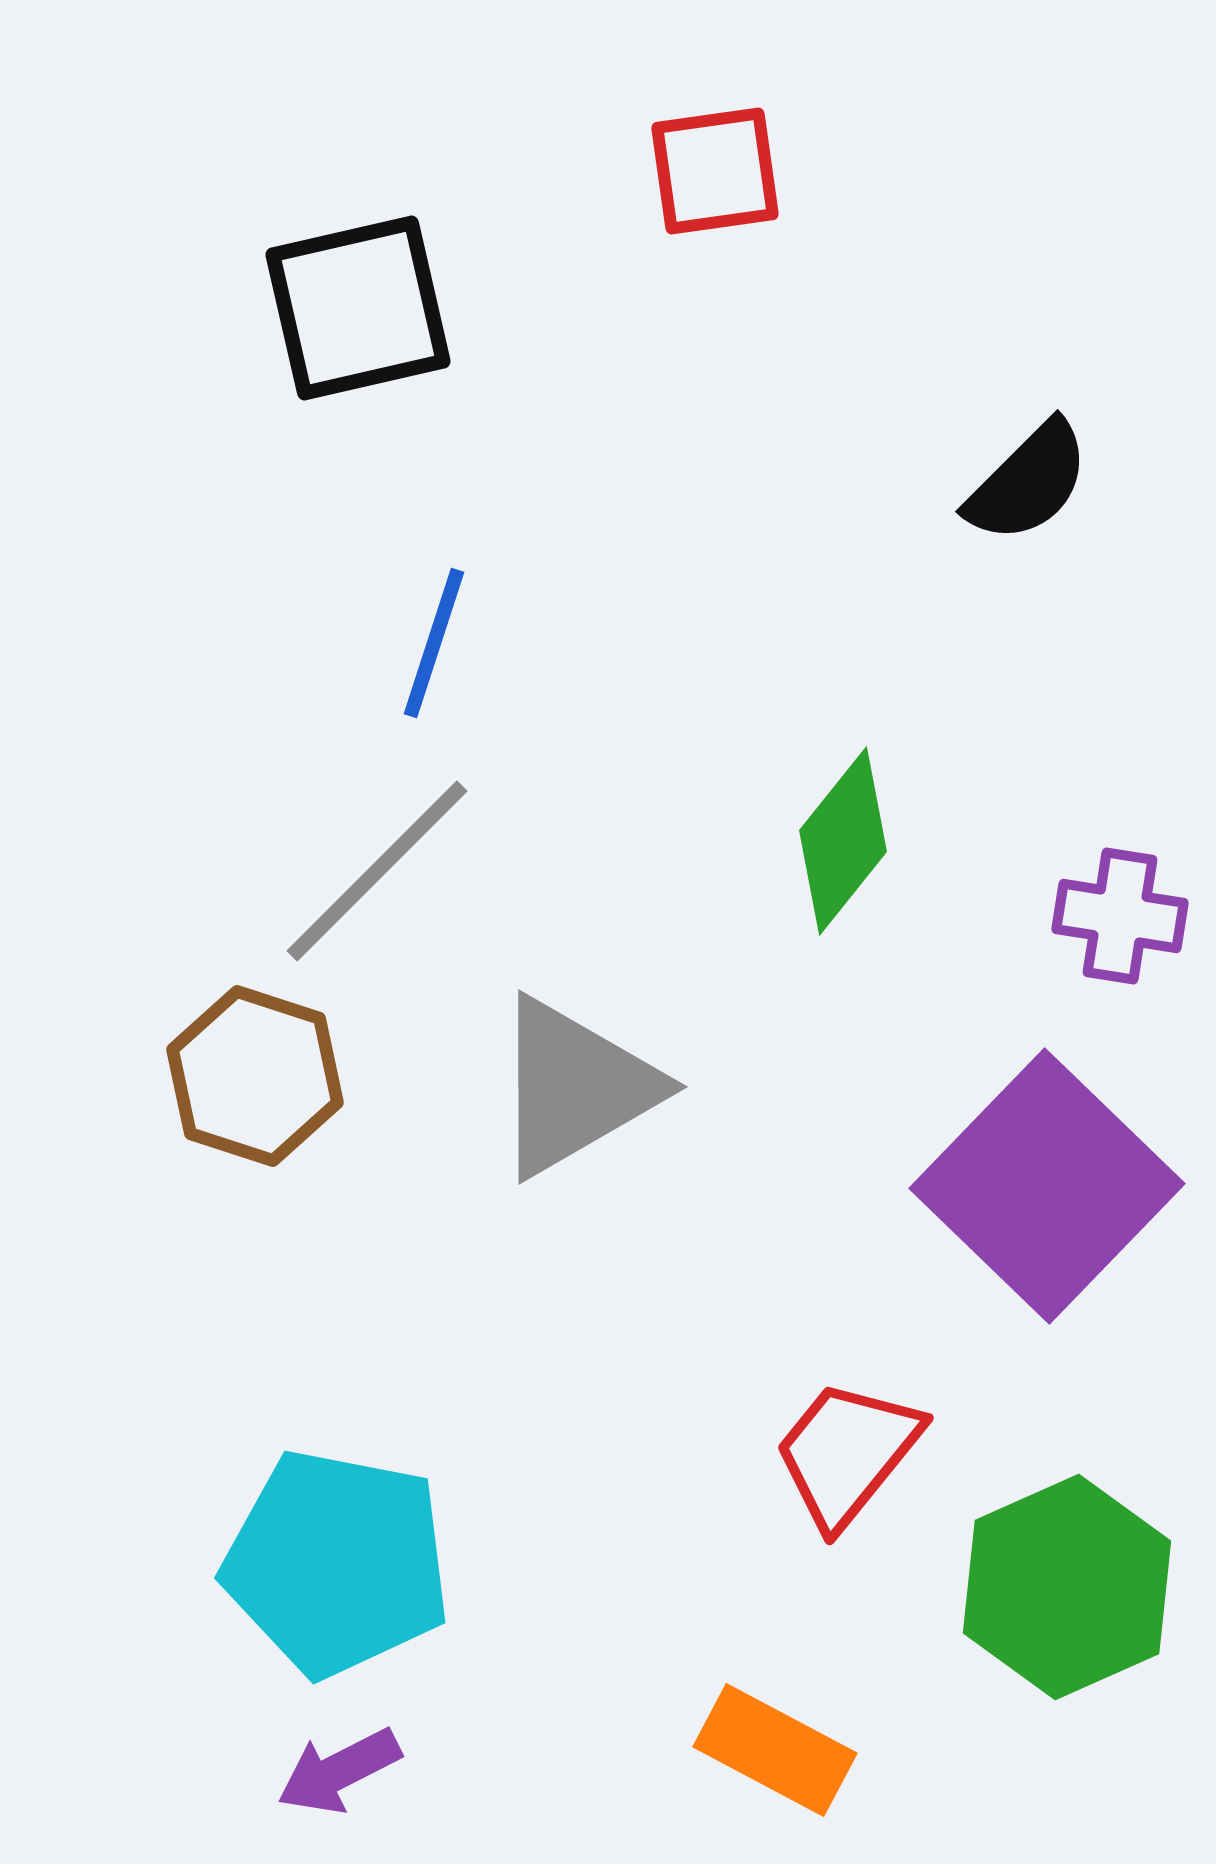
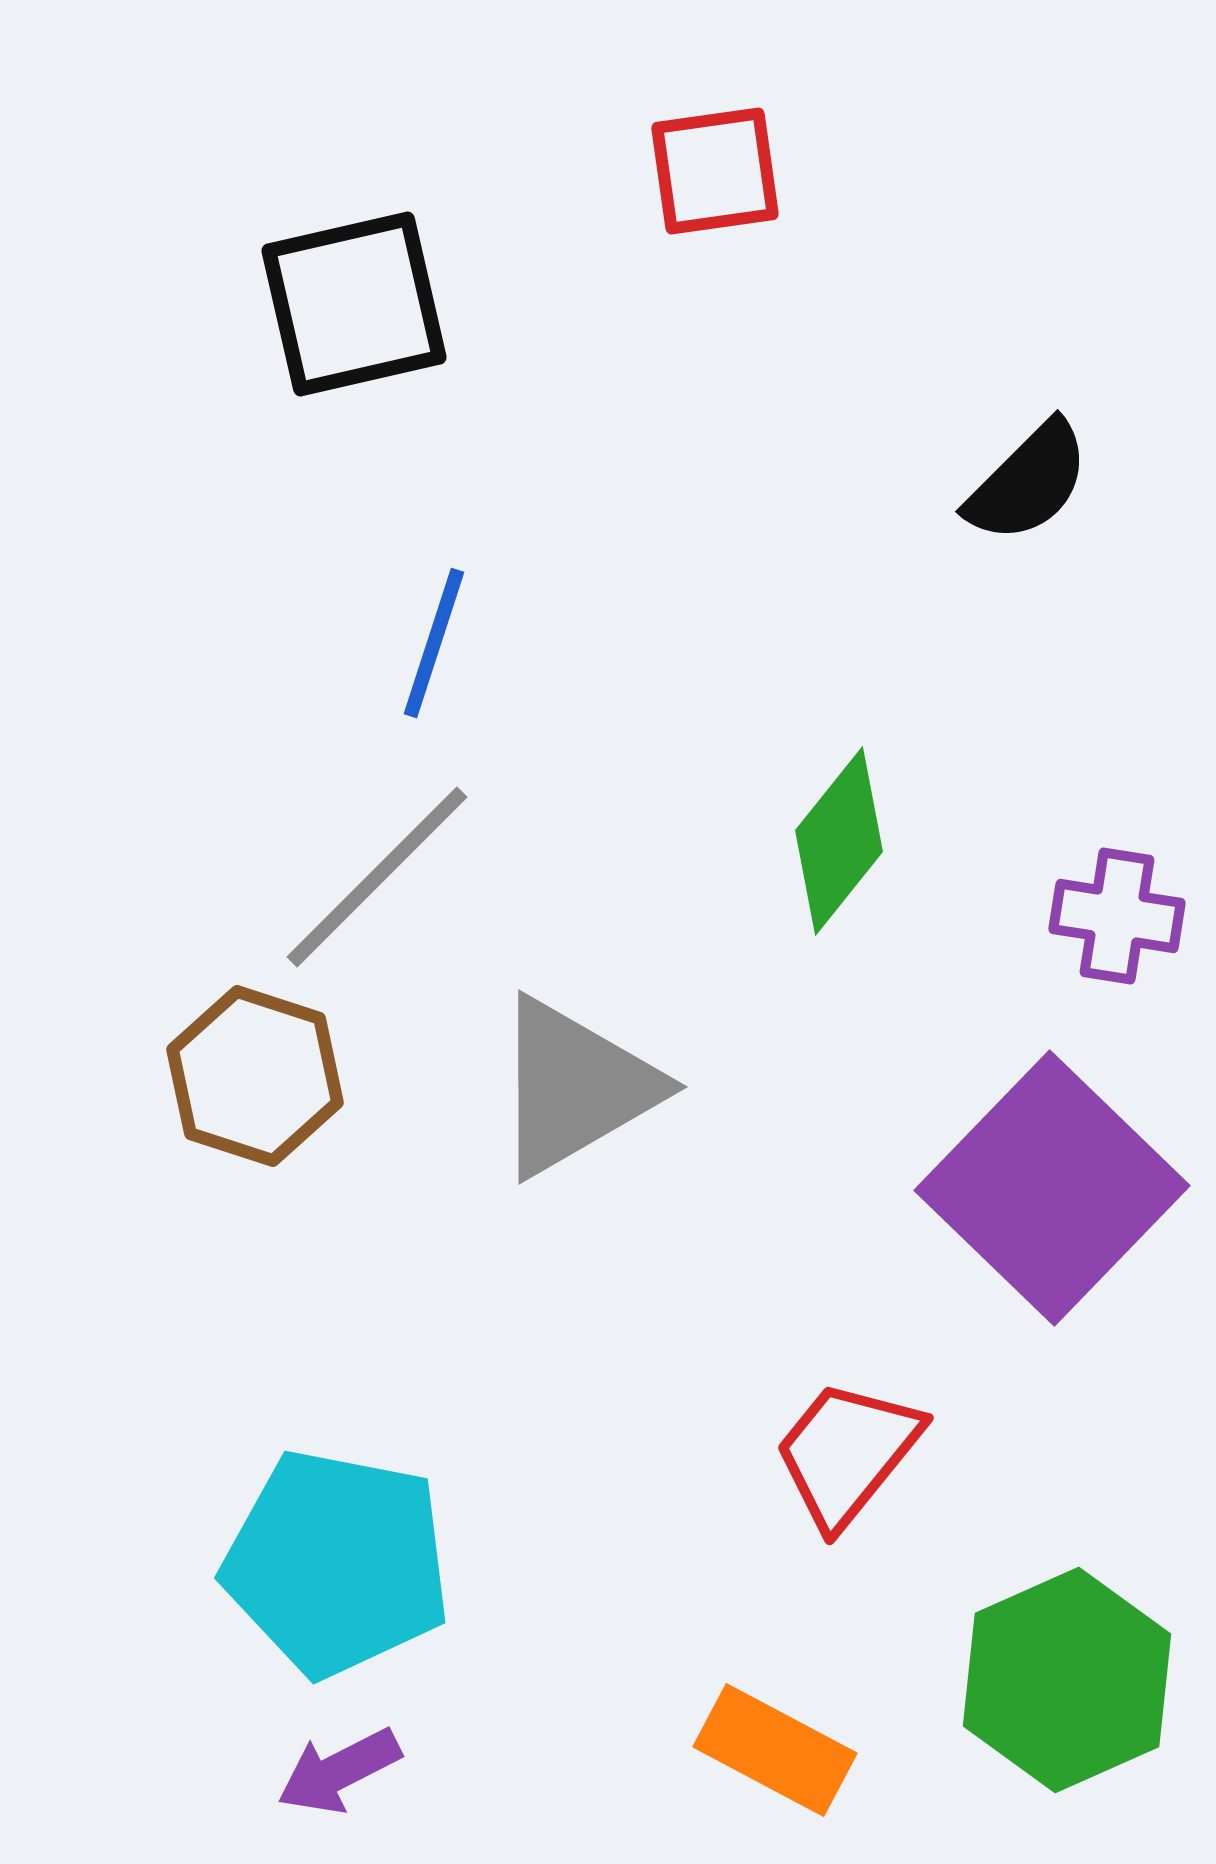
black square: moved 4 px left, 4 px up
green diamond: moved 4 px left
gray line: moved 6 px down
purple cross: moved 3 px left
purple square: moved 5 px right, 2 px down
green hexagon: moved 93 px down
